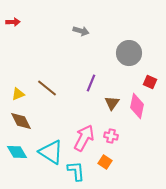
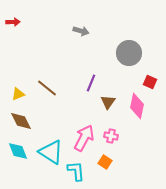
brown triangle: moved 4 px left, 1 px up
cyan diamond: moved 1 px right, 1 px up; rotated 10 degrees clockwise
